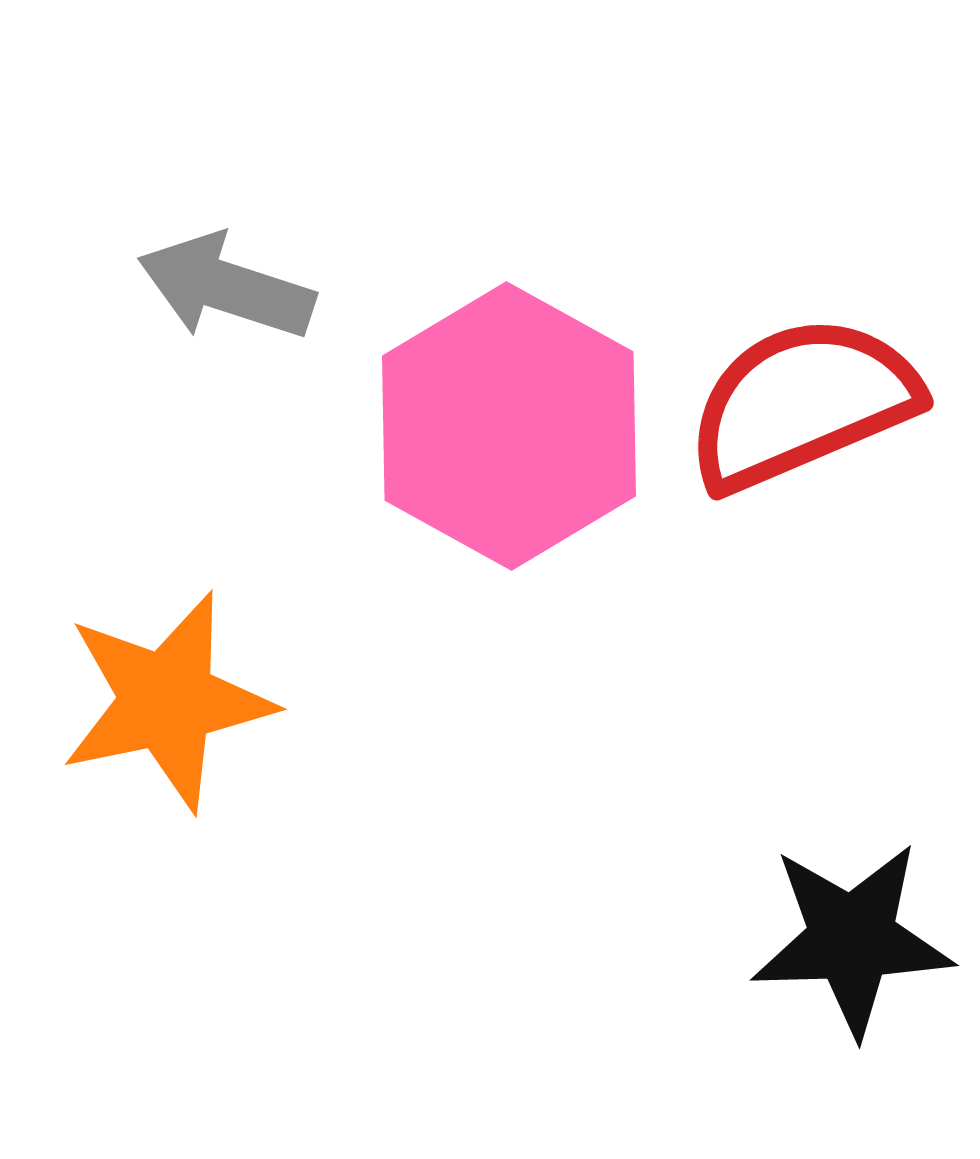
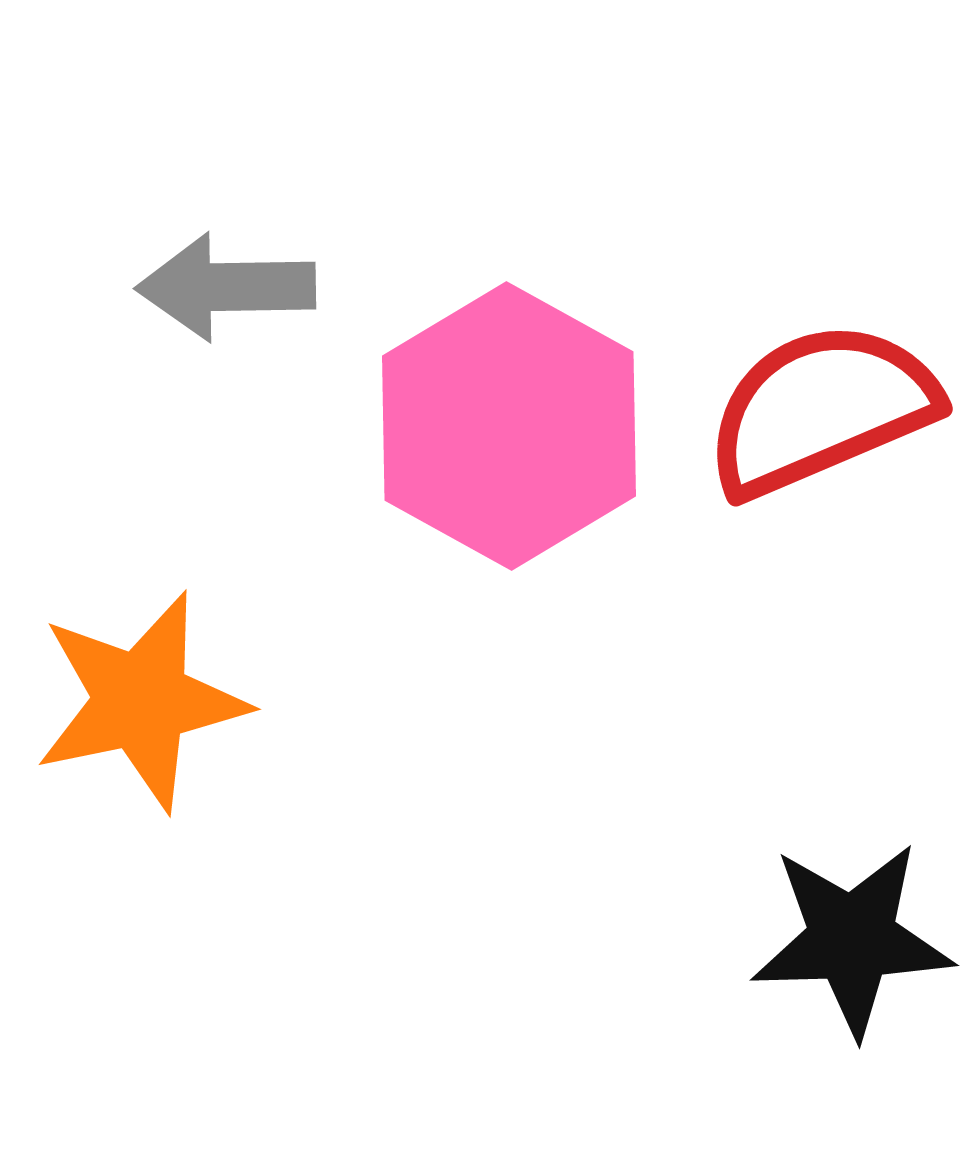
gray arrow: rotated 19 degrees counterclockwise
red semicircle: moved 19 px right, 6 px down
orange star: moved 26 px left
